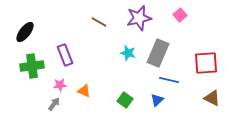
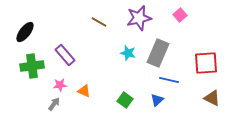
purple rectangle: rotated 20 degrees counterclockwise
